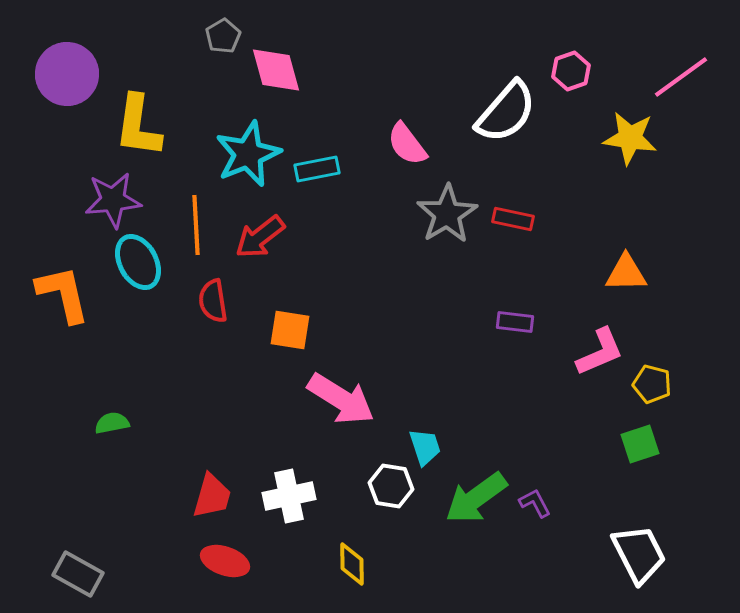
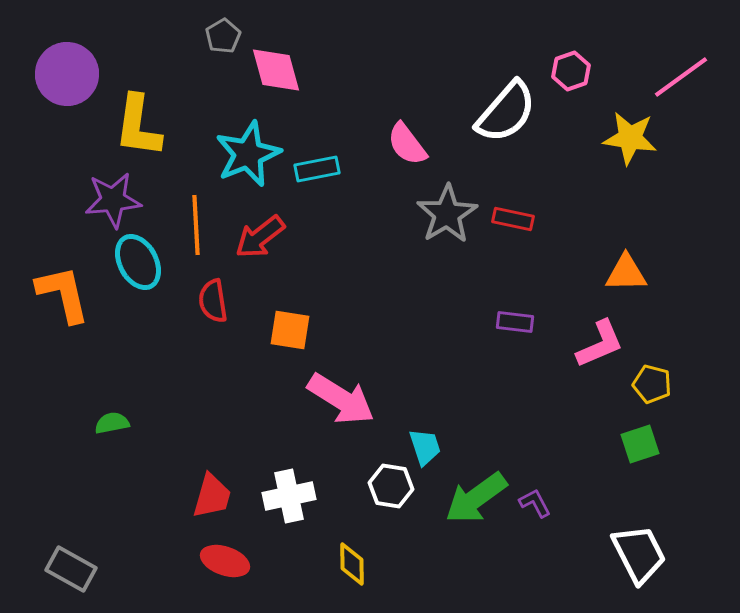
pink L-shape: moved 8 px up
gray rectangle: moved 7 px left, 5 px up
